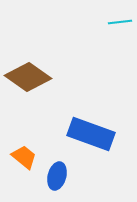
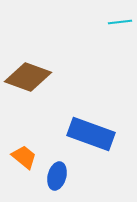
brown diamond: rotated 15 degrees counterclockwise
